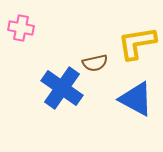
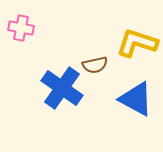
yellow L-shape: rotated 27 degrees clockwise
brown semicircle: moved 2 px down
